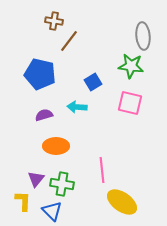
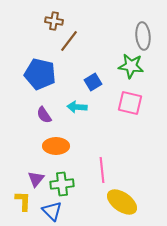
purple semicircle: rotated 108 degrees counterclockwise
green cross: rotated 15 degrees counterclockwise
